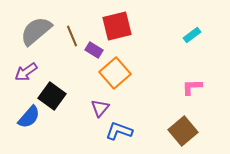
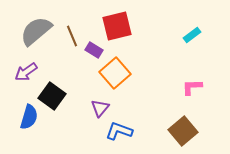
blue semicircle: rotated 25 degrees counterclockwise
